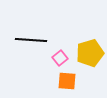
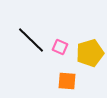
black line: rotated 40 degrees clockwise
pink square: moved 11 px up; rotated 28 degrees counterclockwise
